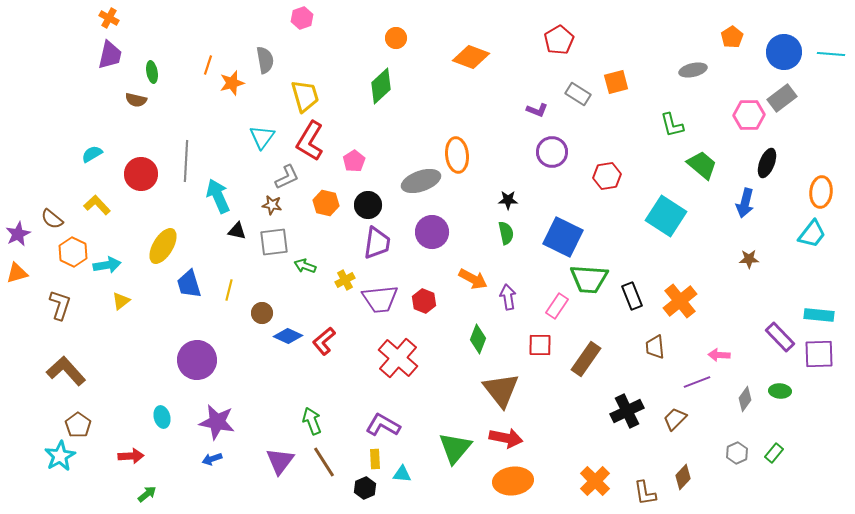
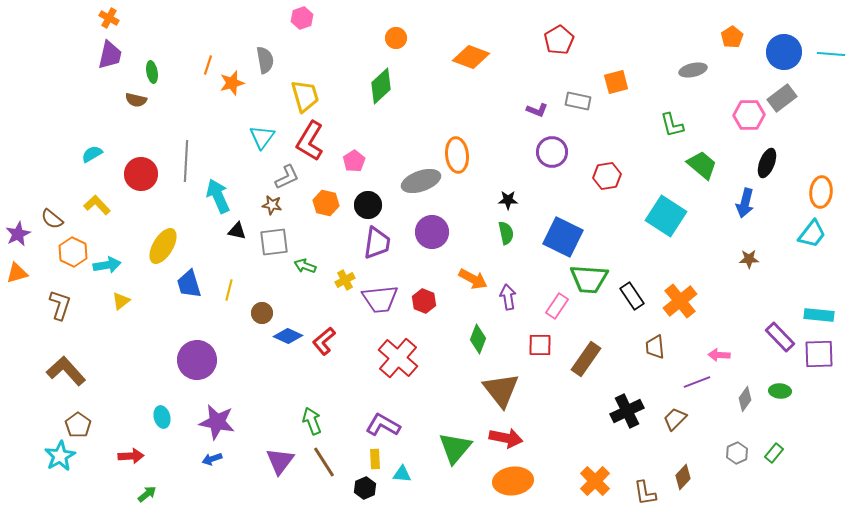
gray rectangle at (578, 94): moved 7 px down; rotated 20 degrees counterclockwise
black rectangle at (632, 296): rotated 12 degrees counterclockwise
